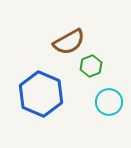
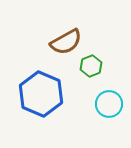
brown semicircle: moved 3 px left
cyan circle: moved 2 px down
